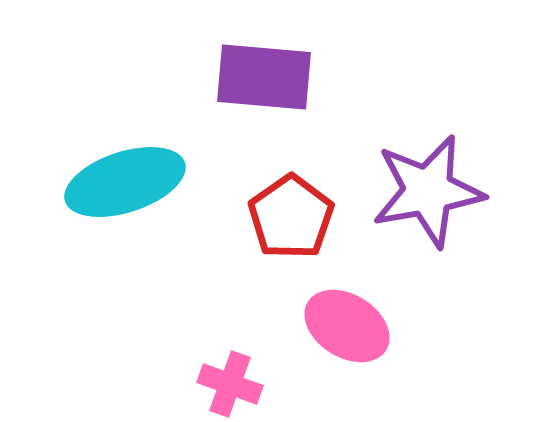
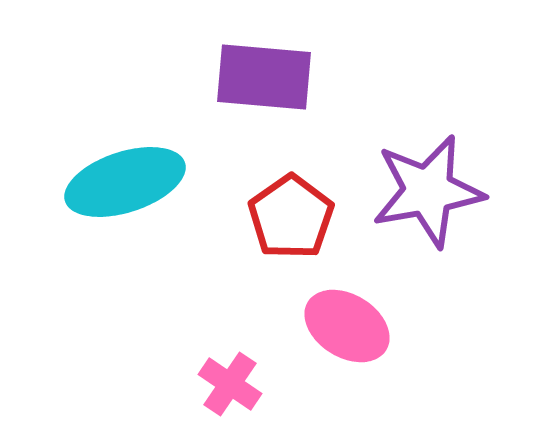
pink cross: rotated 14 degrees clockwise
